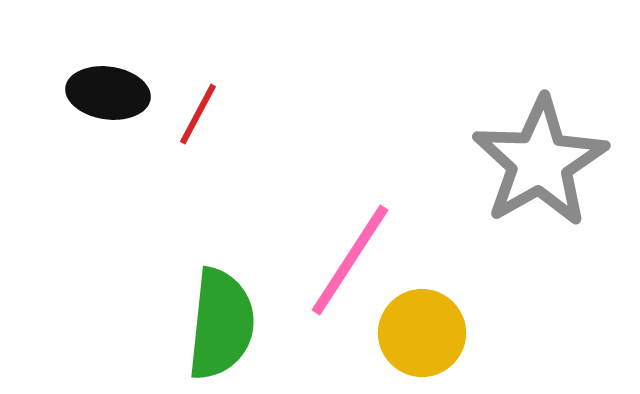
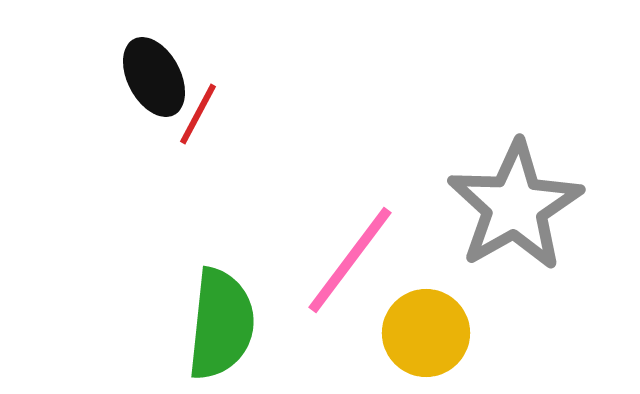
black ellipse: moved 46 px right, 16 px up; rotated 54 degrees clockwise
gray star: moved 25 px left, 44 px down
pink line: rotated 4 degrees clockwise
yellow circle: moved 4 px right
